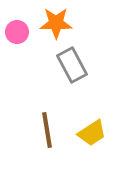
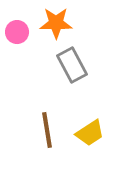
yellow trapezoid: moved 2 px left
